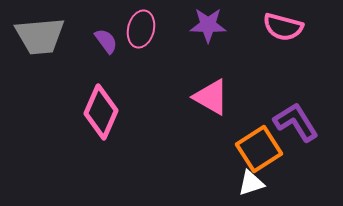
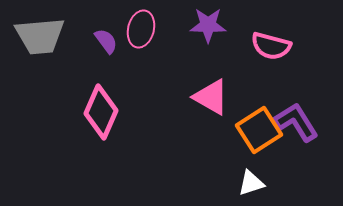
pink semicircle: moved 12 px left, 19 px down
orange square: moved 19 px up
